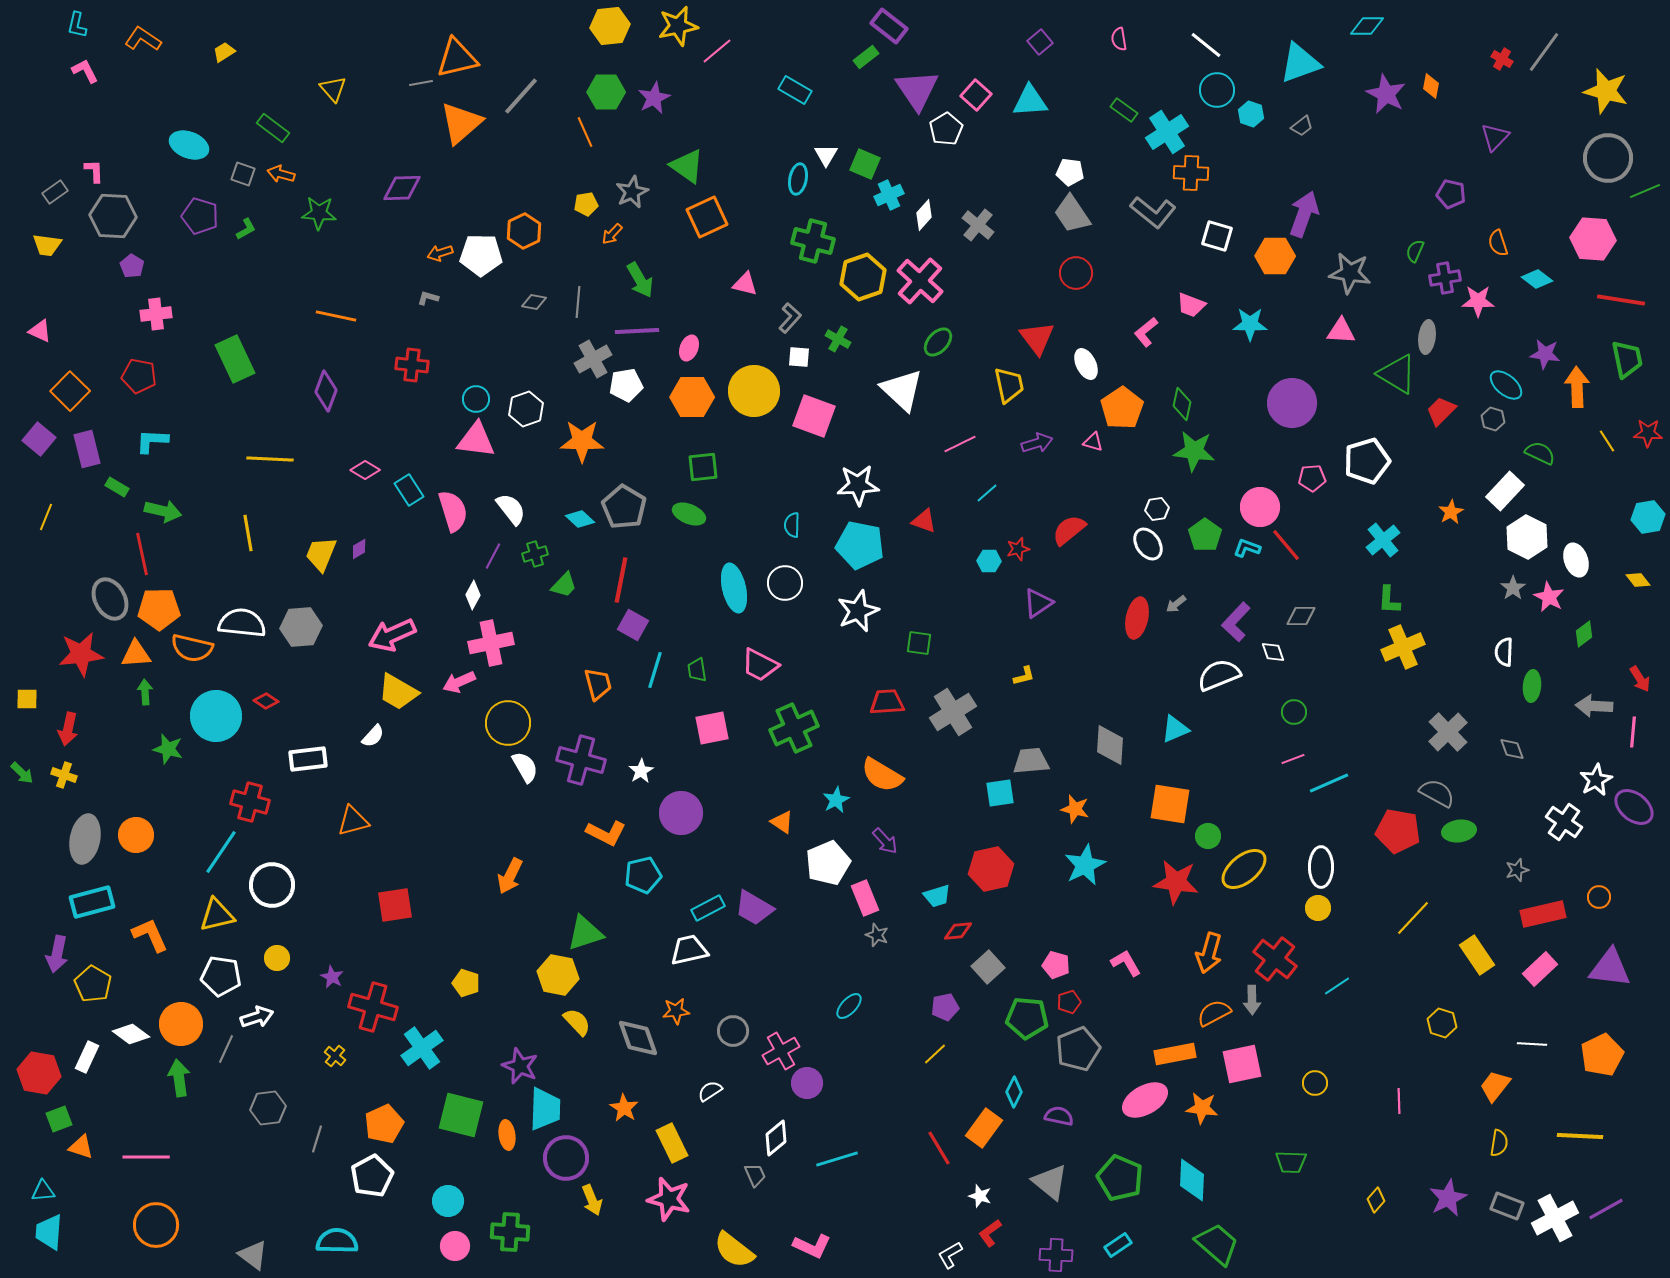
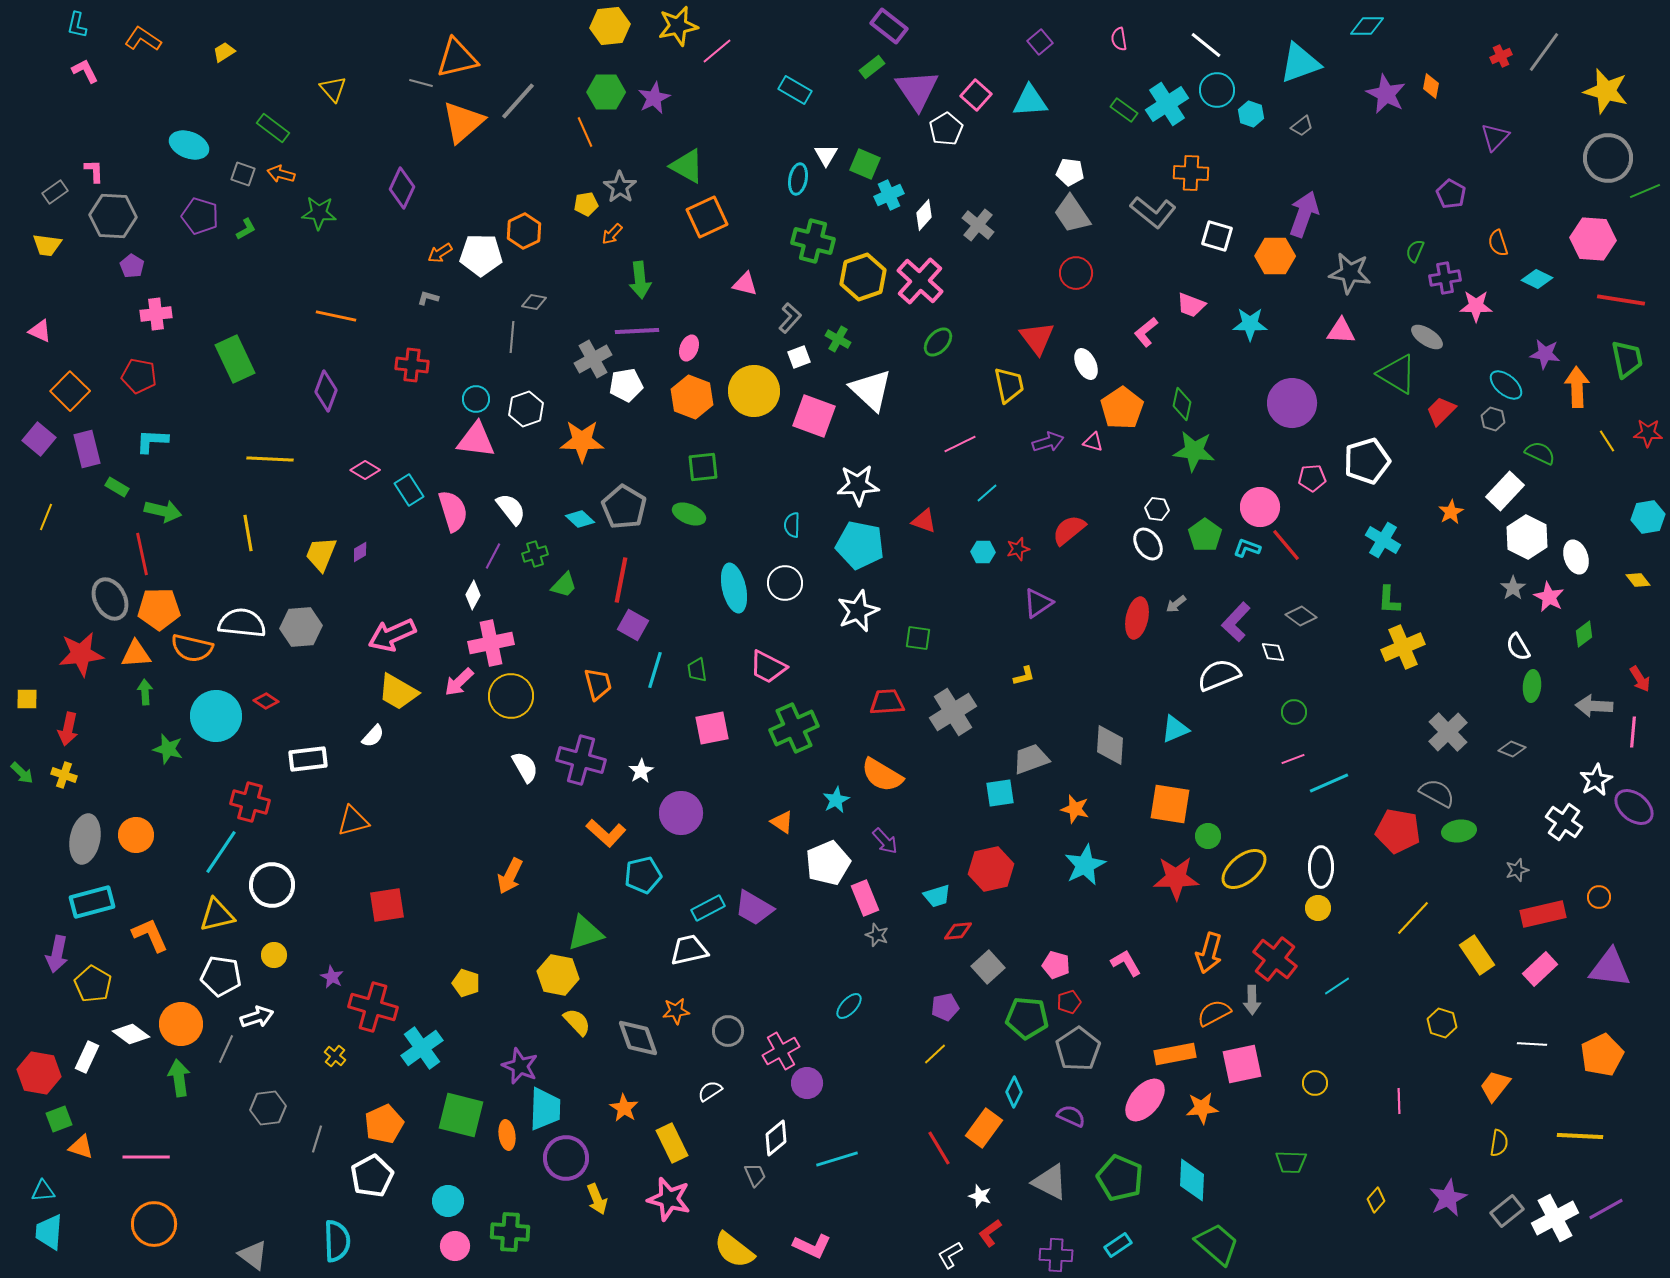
green rectangle at (866, 57): moved 6 px right, 10 px down
red cross at (1502, 59): moved 1 px left, 3 px up; rotated 35 degrees clockwise
gray line at (421, 83): rotated 25 degrees clockwise
gray line at (521, 96): moved 3 px left, 5 px down
orange triangle at (461, 123): moved 2 px right, 1 px up
cyan cross at (1167, 132): moved 28 px up
green triangle at (687, 166): rotated 6 degrees counterclockwise
purple diamond at (402, 188): rotated 63 degrees counterclockwise
gray star at (632, 192): moved 12 px left, 5 px up; rotated 12 degrees counterclockwise
purple pentagon at (1451, 194): rotated 16 degrees clockwise
orange arrow at (440, 253): rotated 15 degrees counterclockwise
cyan diamond at (1537, 279): rotated 12 degrees counterclockwise
green arrow at (640, 280): rotated 24 degrees clockwise
pink star at (1478, 301): moved 2 px left, 5 px down
gray line at (578, 302): moved 66 px left, 35 px down
gray ellipse at (1427, 337): rotated 64 degrees counterclockwise
white square at (799, 357): rotated 25 degrees counterclockwise
white triangle at (902, 390): moved 31 px left
orange hexagon at (692, 397): rotated 21 degrees clockwise
purple arrow at (1037, 443): moved 11 px right, 1 px up
white hexagon at (1157, 509): rotated 15 degrees clockwise
cyan cross at (1383, 540): rotated 20 degrees counterclockwise
purple diamond at (359, 549): moved 1 px right, 3 px down
white ellipse at (1576, 560): moved 3 px up
cyan hexagon at (989, 561): moved 6 px left, 9 px up
gray diamond at (1301, 616): rotated 36 degrees clockwise
green square at (919, 643): moved 1 px left, 5 px up
white semicircle at (1504, 652): moved 14 px right, 5 px up; rotated 32 degrees counterclockwise
pink trapezoid at (760, 665): moved 8 px right, 2 px down
pink arrow at (459, 682): rotated 20 degrees counterclockwise
yellow circle at (508, 723): moved 3 px right, 27 px up
gray diamond at (1512, 749): rotated 48 degrees counterclockwise
gray trapezoid at (1031, 761): moved 2 px up; rotated 15 degrees counterclockwise
orange L-shape at (606, 833): rotated 15 degrees clockwise
red star at (1176, 882): moved 4 px up; rotated 9 degrees counterclockwise
red square at (395, 905): moved 8 px left
yellow circle at (277, 958): moved 3 px left, 3 px up
gray circle at (733, 1031): moved 5 px left
gray pentagon at (1078, 1049): rotated 12 degrees counterclockwise
pink ellipse at (1145, 1100): rotated 21 degrees counterclockwise
orange star at (1202, 1108): rotated 12 degrees counterclockwise
purple semicircle at (1059, 1116): moved 12 px right; rotated 12 degrees clockwise
gray triangle at (1050, 1182): rotated 12 degrees counterclockwise
yellow arrow at (592, 1200): moved 5 px right, 1 px up
gray rectangle at (1507, 1206): moved 5 px down; rotated 60 degrees counterclockwise
orange circle at (156, 1225): moved 2 px left, 1 px up
cyan semicircle at (337, 1241): rotated 87 degrees clockwise
